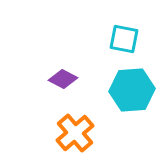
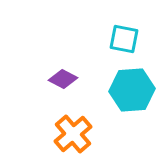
orange cross: moved 2 px left, 1 px down
